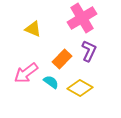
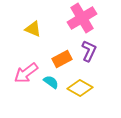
orange rectangle: rotated 18 degrees clockwise
